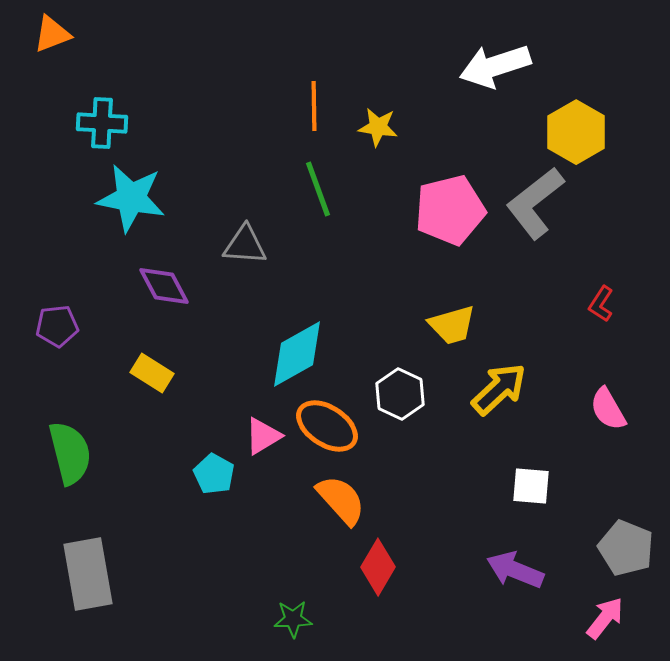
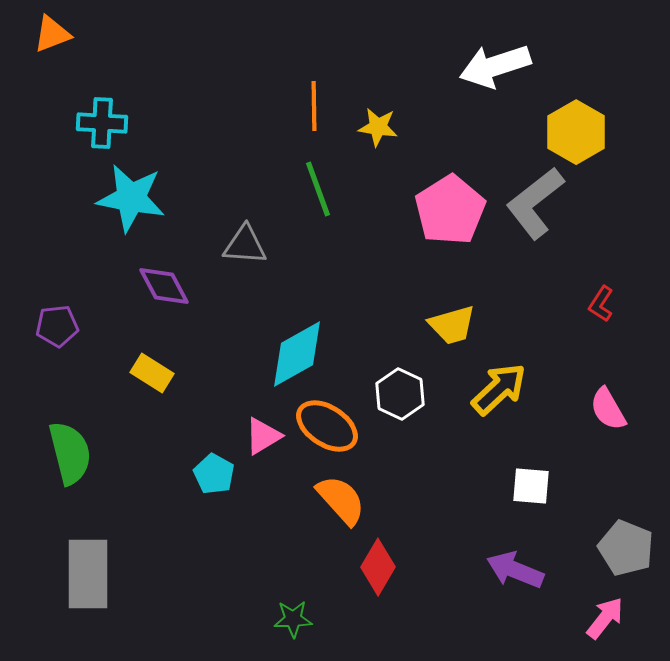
pink pentagon: rotated 18 degrees counterclockwise
gray rectangle: rotated 10 degrees clockwise
